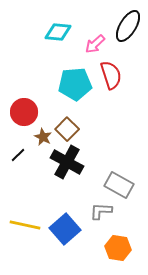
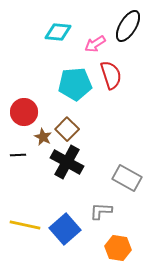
pink arrow: rotated 10 degrees clockwise
black line: rotated 42 degrees clockwise
gray rectangle: moved 8 px right, 7 px up
